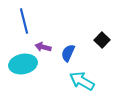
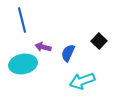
blue line: moved 2 px left, 1 px up
black square: moved 3 px left, 1 px down
cyan arrow: rotated 50 degrees counterclockwise
